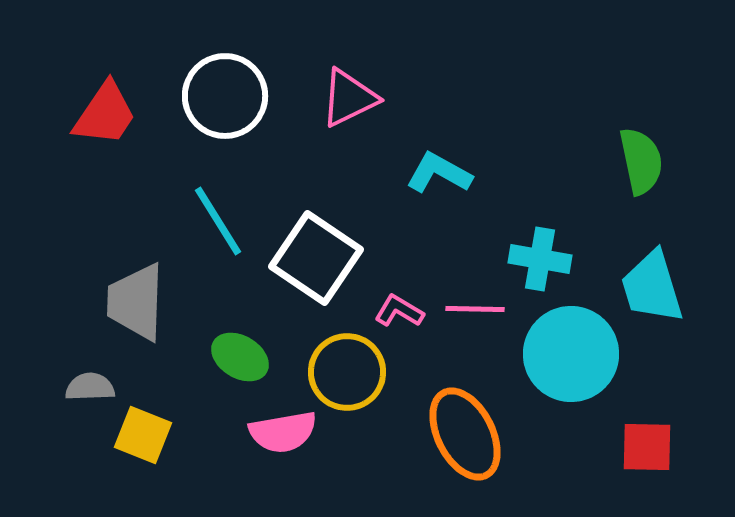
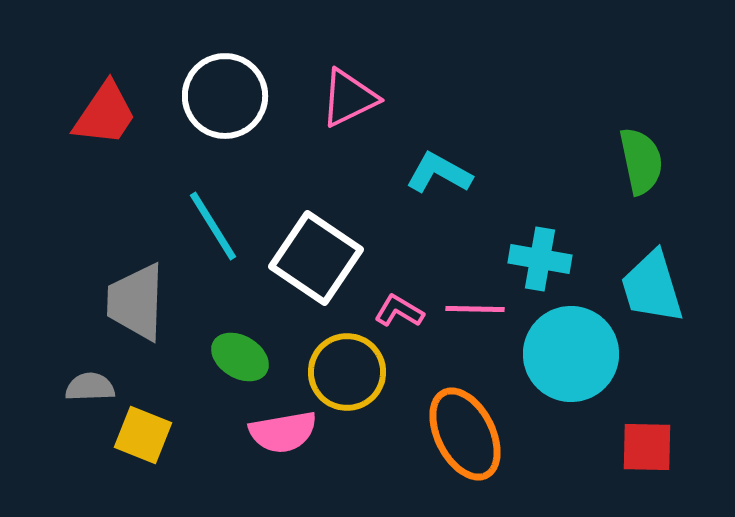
cyan line: moved 5 px left, 5 px down
